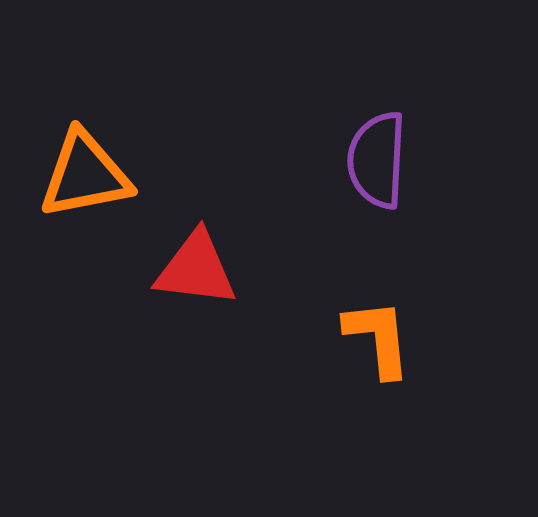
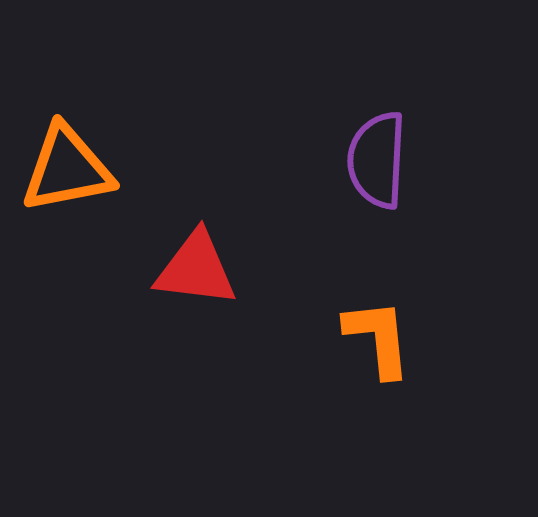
orange triangle: moved 18 px left, 6 px up
